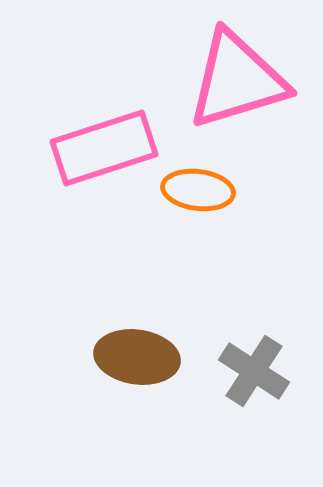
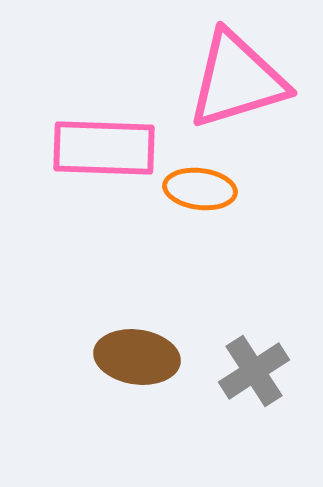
pink rectangle: rotated 20 degrees clockwise
orange ellipse: moved 2 px right, 1 px up
gray cross: rotated 24 degrees clockwise
